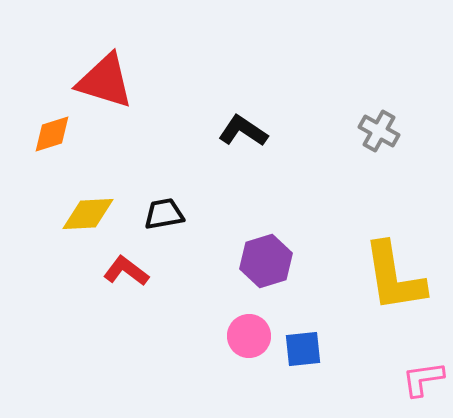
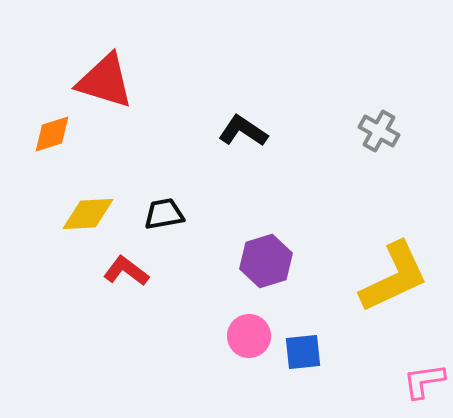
yellow L-shape: rotated 106 degrees counterclockwise
blue square: moved 3 px down
pink L-shape: moved 1 px right, 2 px down
